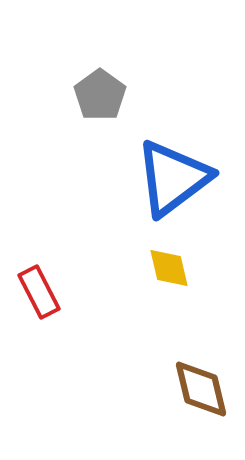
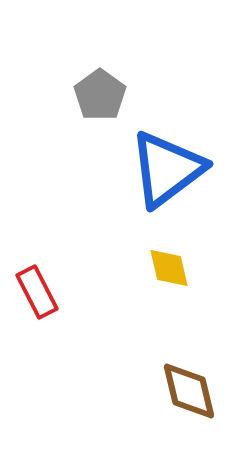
blue triangle: moved 6 px left, 9 px up
red rectangle: moved 2 px left
brown diamond: moved 12 px left, 2 px down
